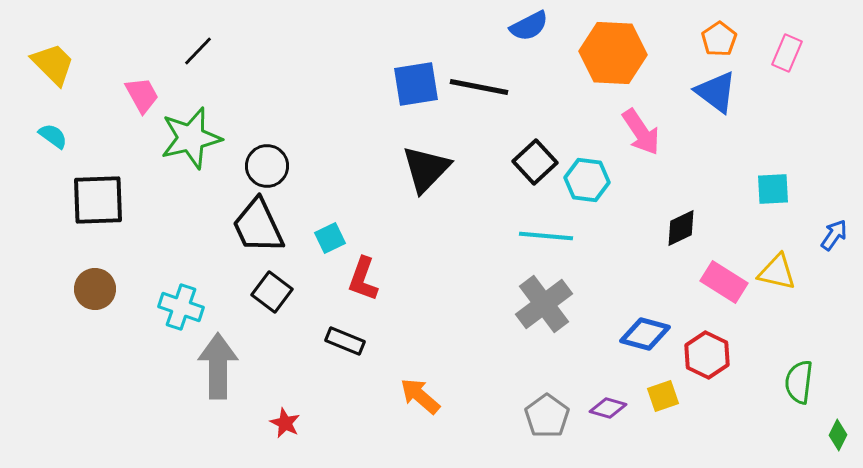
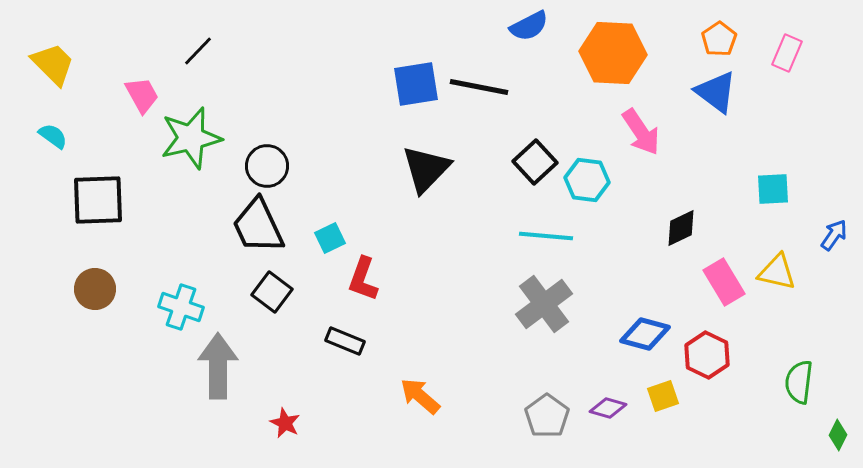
pink rectangle at (724, 282): rotated 27 degrees clockwise
